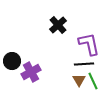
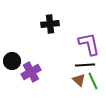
black cross: moved 8 px left, 1 px up; rotated 36 degrees clockwise
black line: moved 1 px right, 1 px down
brown triangle: rotated 16 degrees counterclockwise
